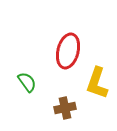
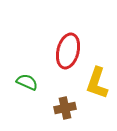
green semicircle: rotated 30 degrees counterclockwise
